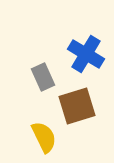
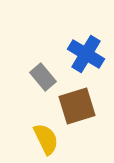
gray rectangle: rotated 16 degrees counterclockwise
yellow semicircle: moved 2 px right, 2 px down
